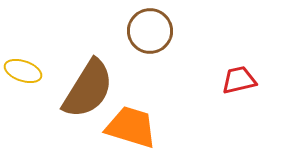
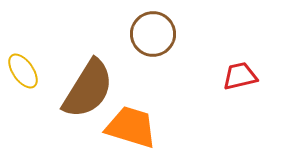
brown circle: moved 3 px right, 3 px down
yellow ellipse: rotated 36 degrees clockwise
red trapezoid: moved 1 px right, 4 px up
